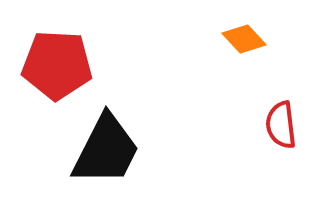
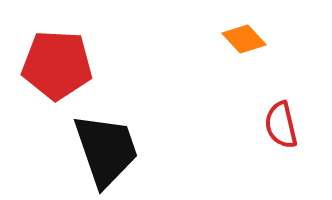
red semicircle: rotated 6 degrees counterclockwise
black trapezoid: rotated 46 degrees counterclockwise
